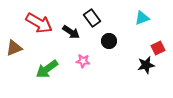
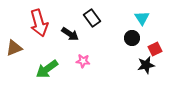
cyan triangle: rotated 42 degrees counterclockwise
red arrow: rotated 44 degrees clockwise
black arrow: moved 1 px left, 2 px down
black circle: moved 23 px right, 3 px up
red square: moved 3 px left, 1 px down
